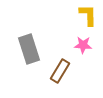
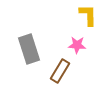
pink star: moved 6 px left
